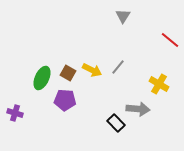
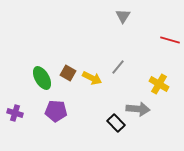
red line: rotated 24 degrees counterclockwise
yellow arrow: moved 8 px down
green ellipse: rotated 55 degrees counterclockwise
purple pentagon: moved 9 px left, 11 px down
